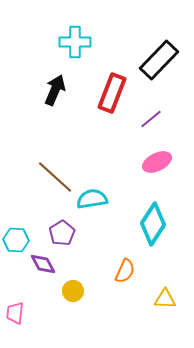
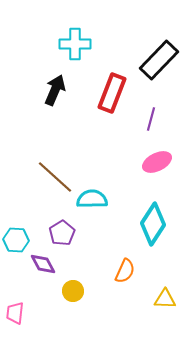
cyan cross: moved 2 px down
purple line: rotated 35 degrees counterclockwise
cyan semicircle: rotated 8 degrees clockwise
